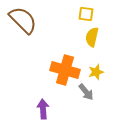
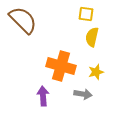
orange cross: moved 4 px left, 4 px up
gray arrow: moved 3 px left, 2 px down; rotated 42 degrees counterclockwise
purple arrow: moved 13 px up
